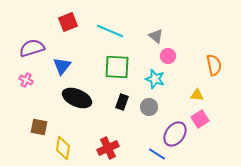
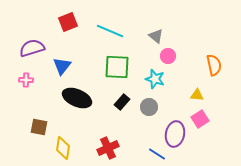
pink cross: rotated 24 degrees counterclockwise
black rectangle: rotated 21 degrees clockwise
purple ellipse: rotated 25 degrees counterclockwise
